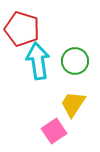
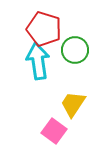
red pentagon: moved 22 px right
green circle: moved 11 px up
pink square: rotated 20 degrees counterclockwise
